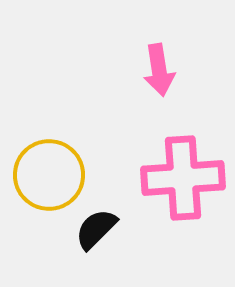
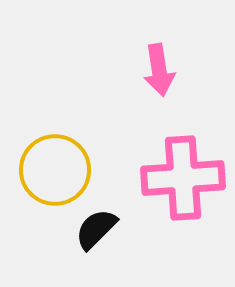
yellow circle: moved 6 px right, 5 px up
